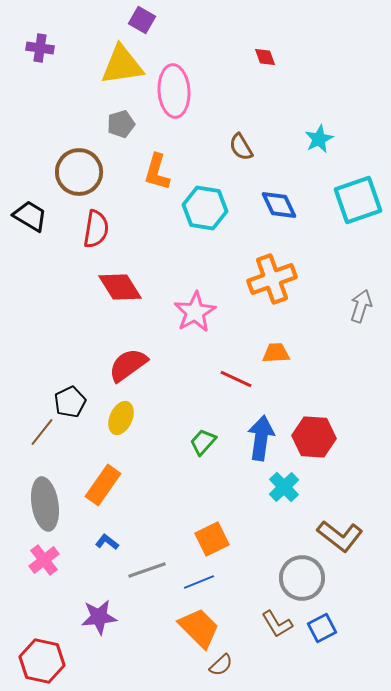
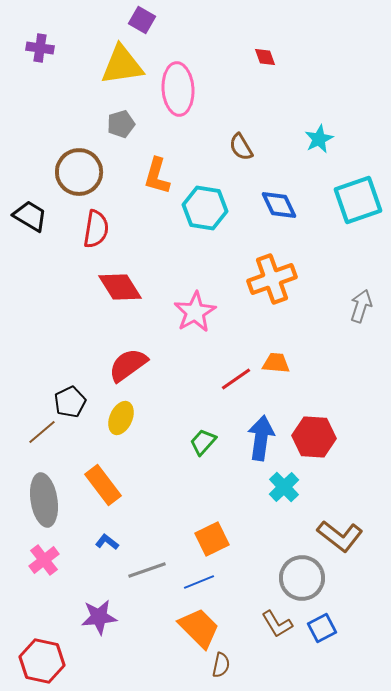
pink ellipse at (174, 91): moved 4 px right, 2 px up
orange L-shape at (157, 172): moved 4 px down
orange trapezoid at (276, 353): moved 10 px down; rotated 8 degrees clockwise
red line at (236, 379): rotated 60 degrees counterclockwise
brown line at (42, 432): rotated 12 degrees clockwise
orange rectangle at (103, 485): rotated 72 degrees counterclockwise
gray ellipse at (45, 504): moved 1 px left, 4 px up
brown semicircle at (221, 665): rotated 35 degrees counterclockwise
